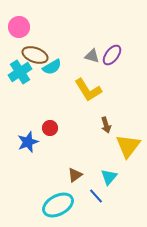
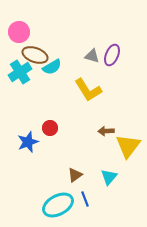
pink circle: moved 5 px down
purple ellipse: rotated 15 degrees counterclockwise
brown arrow: moved 6 px down; rotated 105 degrees clockwise
blue line: moved 11 px left, 3 px down; rotated 21 degrees clockwise
